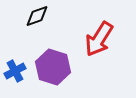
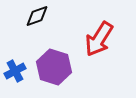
purple hexagon: moved 1 px right
